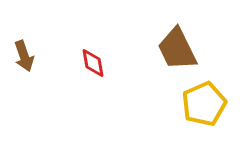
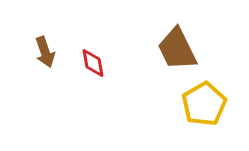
brown arrow: moved 21 px right, 4 px up
yellow pentagon: rotated 6 degrees counterclockwise
